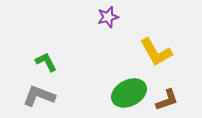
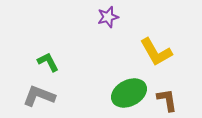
green L-shape: moved 2 px right
brown L-shape: rotated 80 degrees counterclockwise
